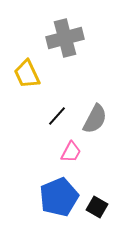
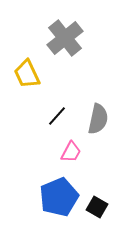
gray cross: rotated 24 degrees counterclockwise
gray semicircle: moved 3 px right; rotated 16 degrees counterclockwise
